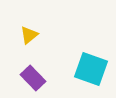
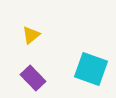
yellow triangle: moved 2 px right
